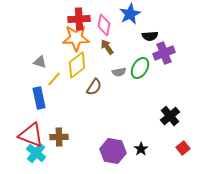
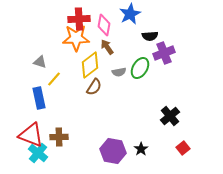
yellow diamond: moved 13 px right
cyan cross: moved 2 px right
